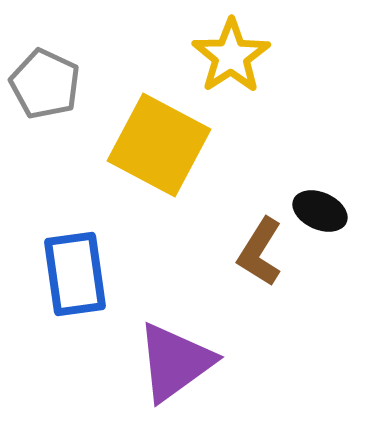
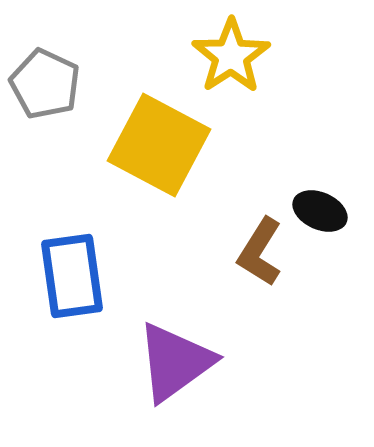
blue rectangle: moved 3 px left, 2 px down
